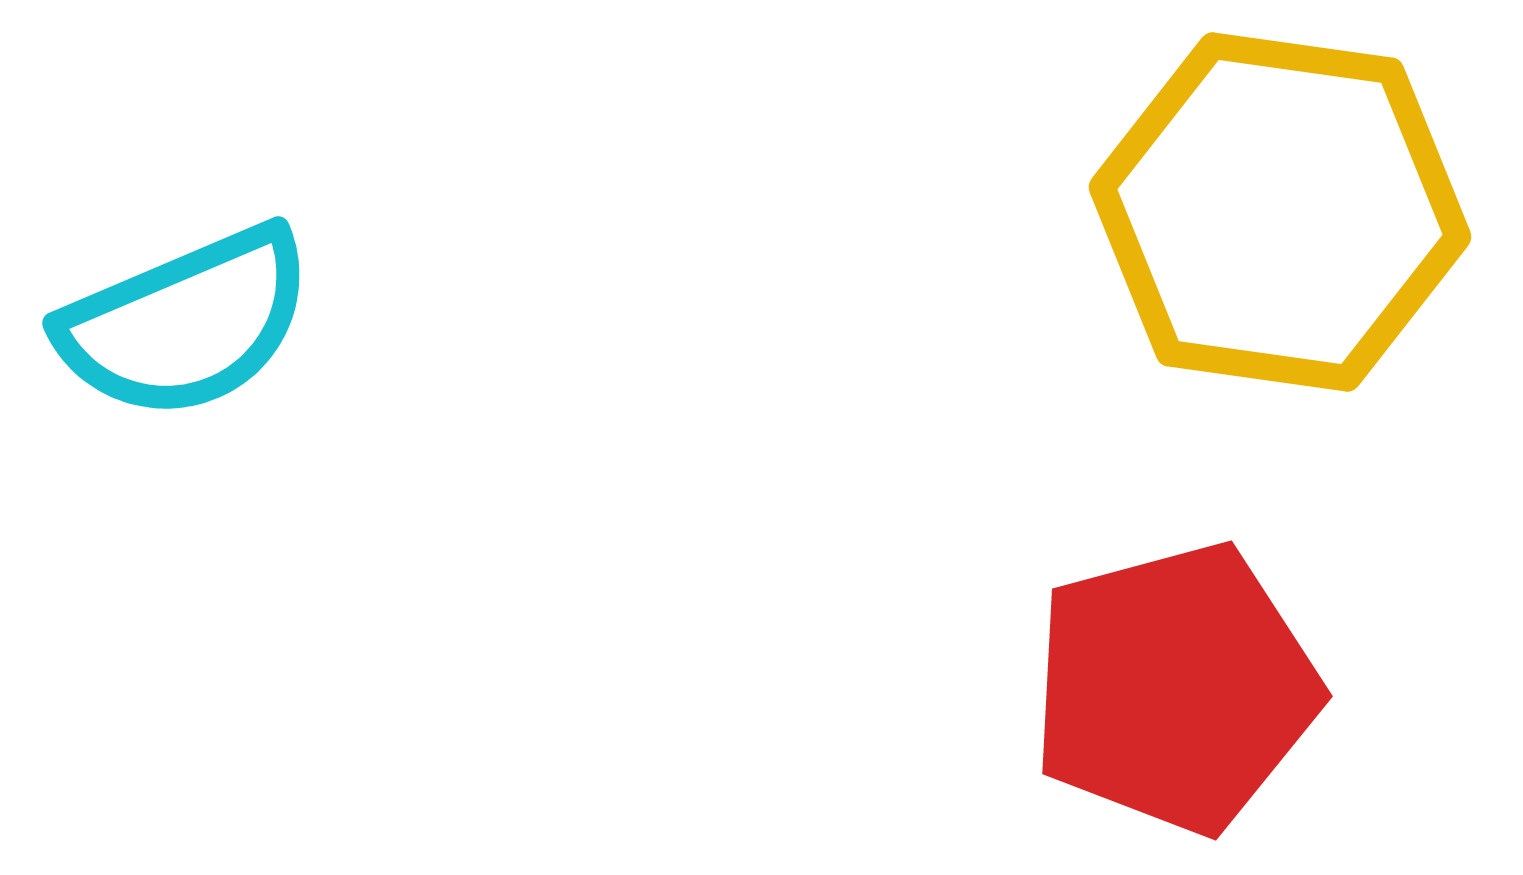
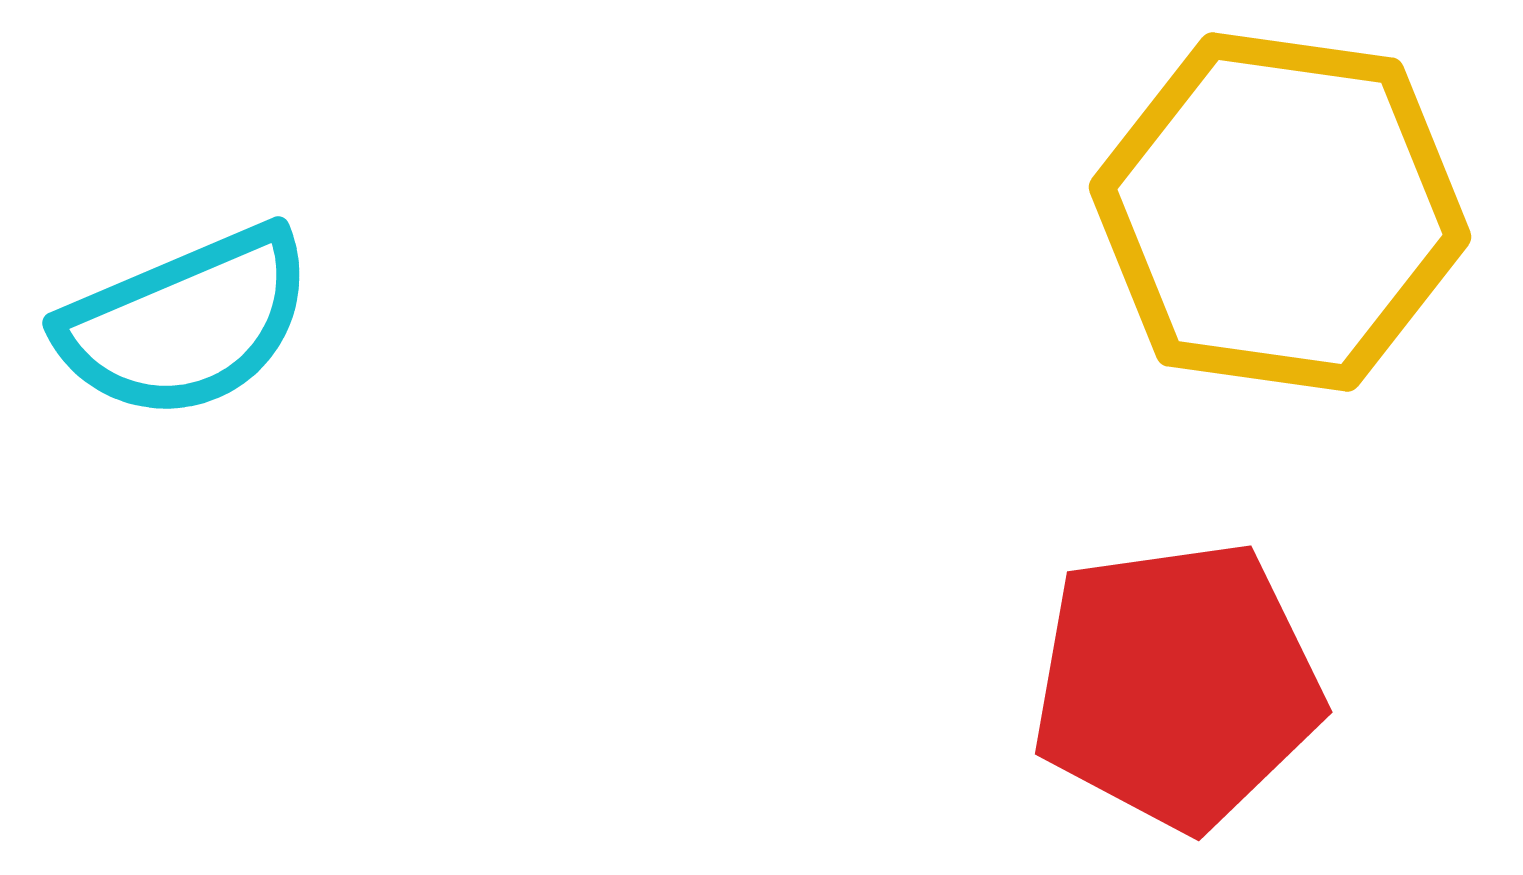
red pentagon: moved 2 px right, 3 px up; rotated 7 degrees clockwise
